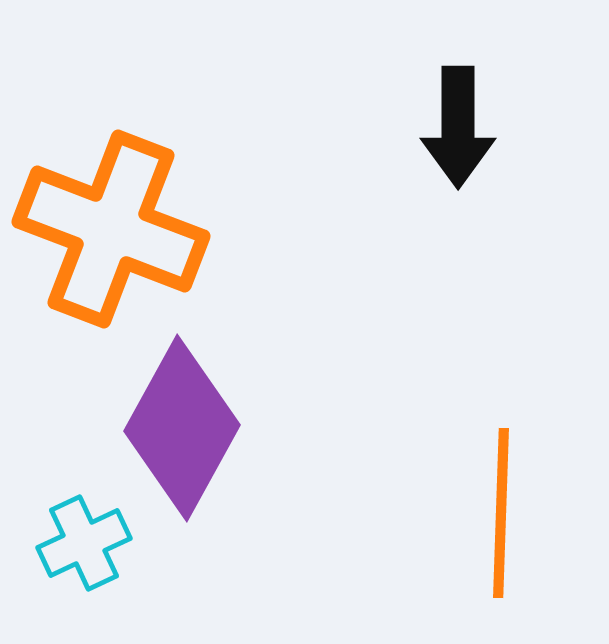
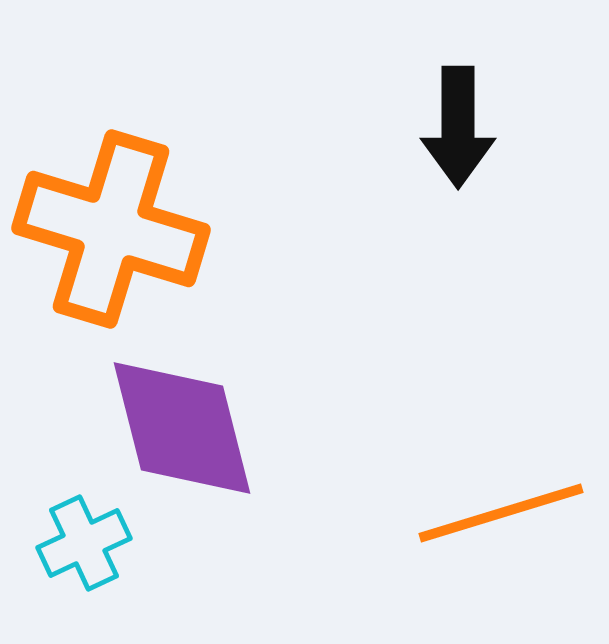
orange cross: rotated 4 degrees counterclockwise
purple diamond: rotated 43 degrees counterclockwise
orange line: rotated 71 degrees clockwise
